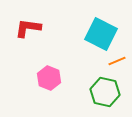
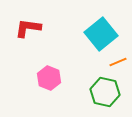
cyan square: rotated 24 degrees clockwise
orange line: moved 1 px right, 1 px down
